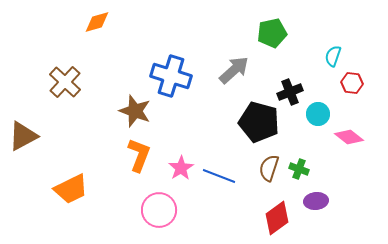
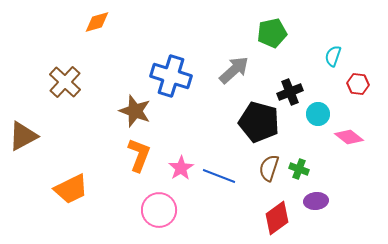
red hexagon: moved 6 px right, 1 px down
